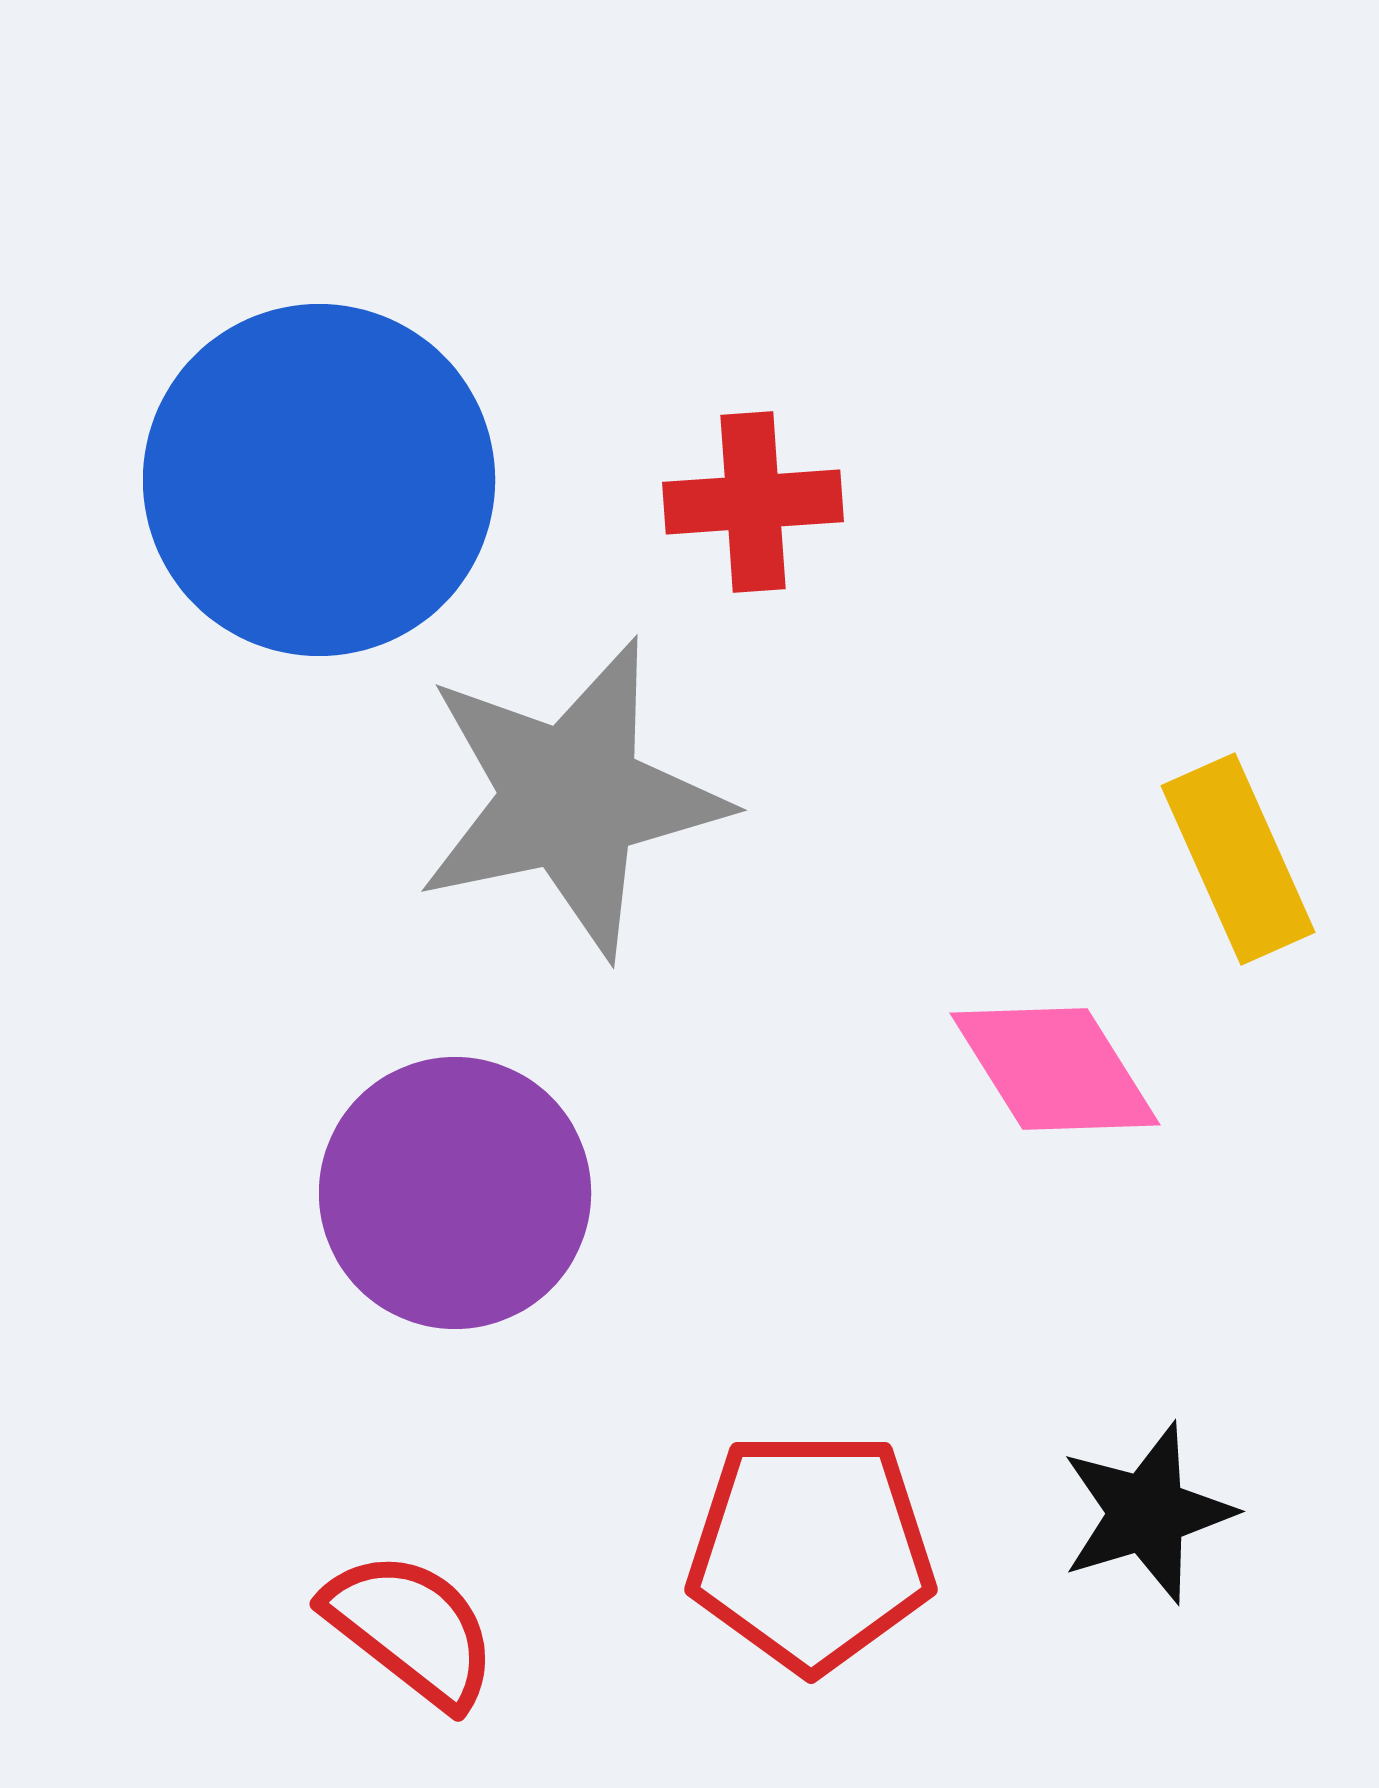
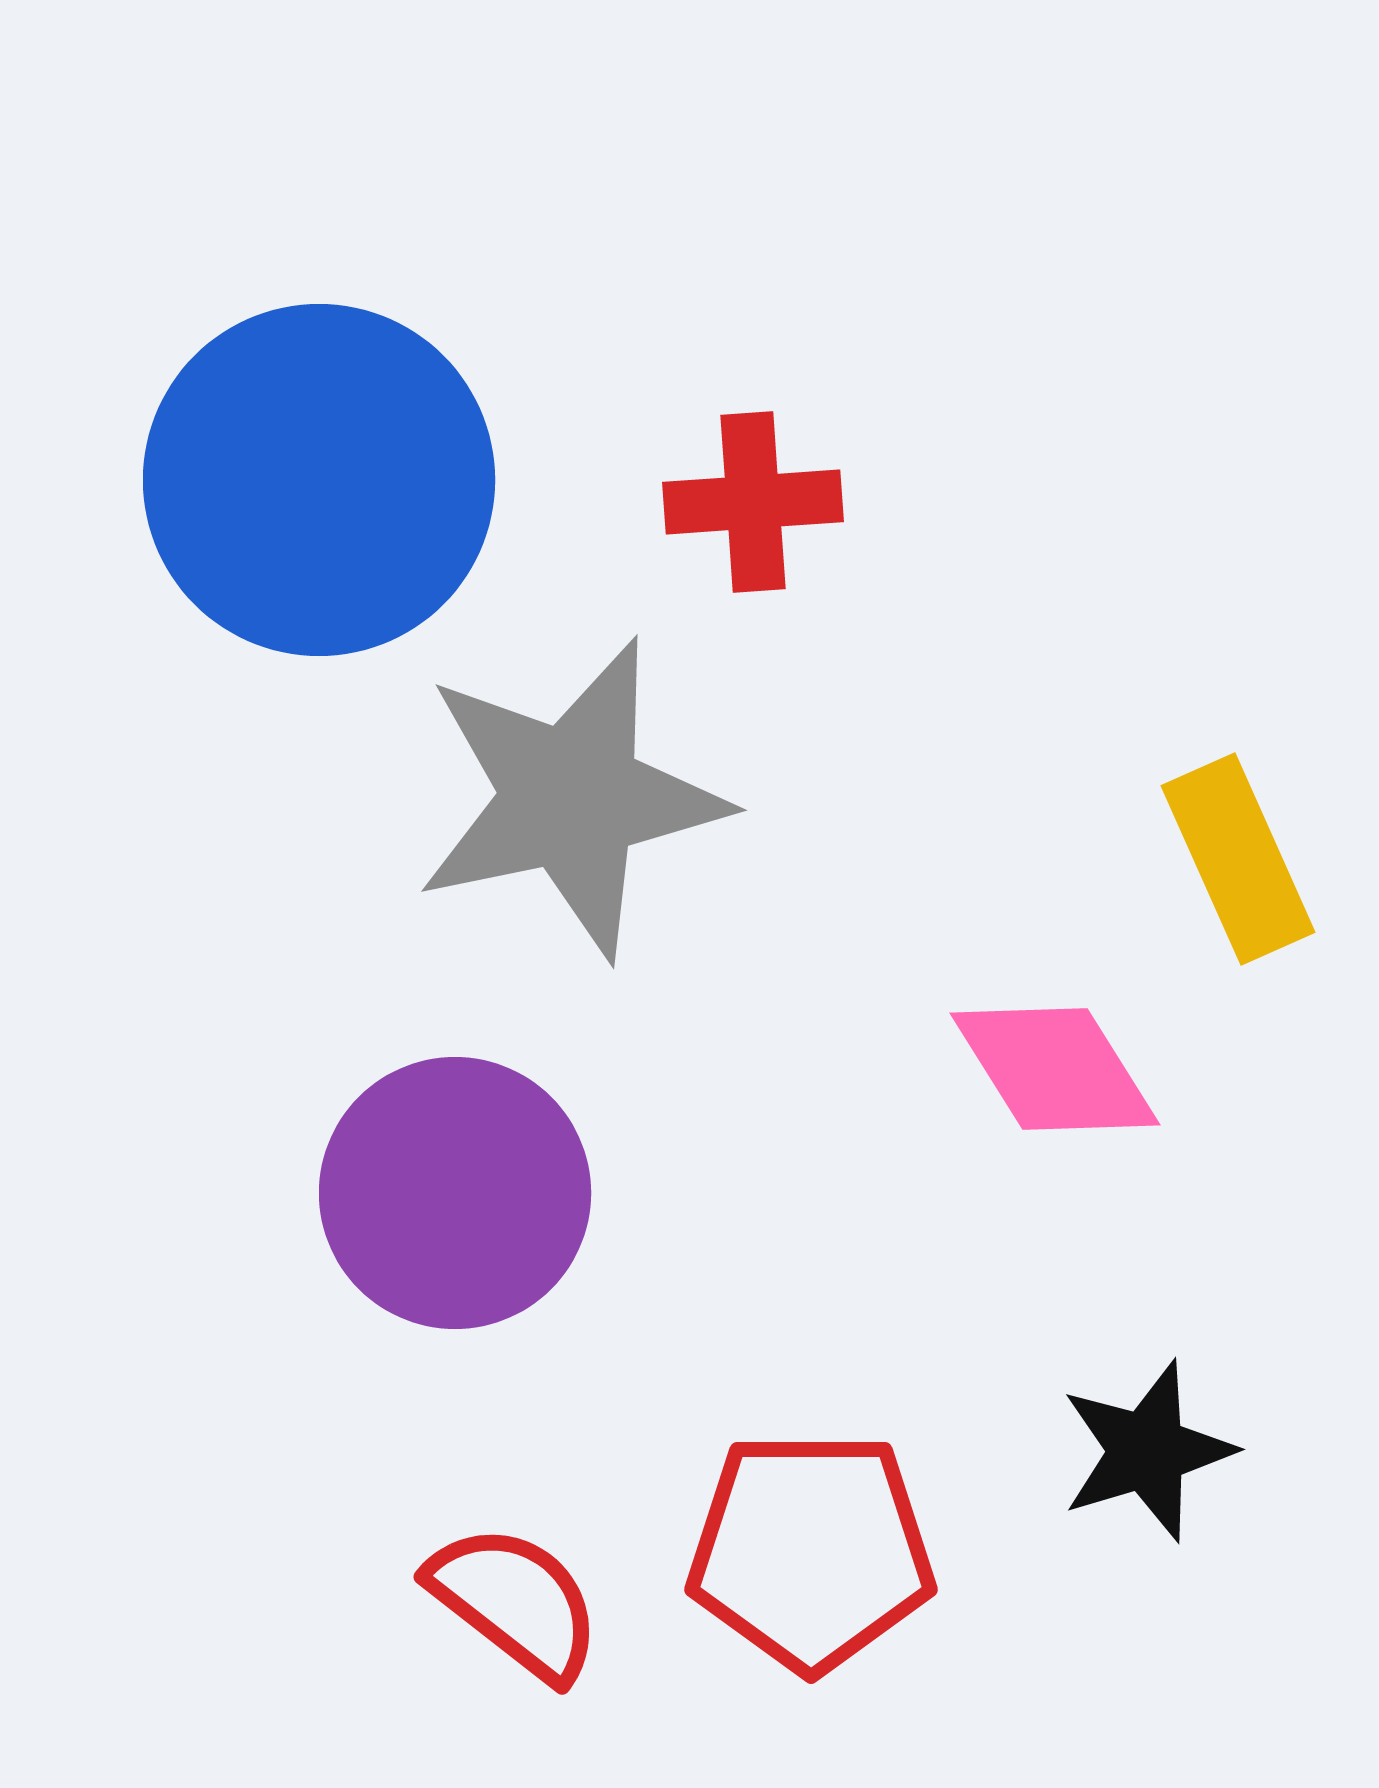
black star: moved 62 px up
red semicircle: moved 104 px right, 27 px up
